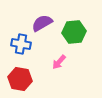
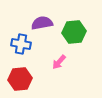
purple semicircle: rotated 20 degrees clockwise
red hexagon: rotated 15 degrees counterclockwise
